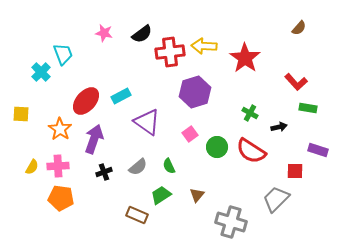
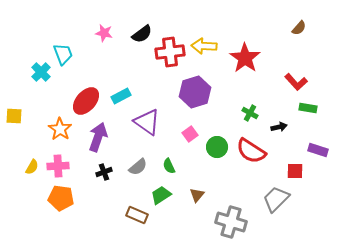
yellow square: moved 7 px left, 2 px down
purple arrow: moved 4 px right, 2 px up
